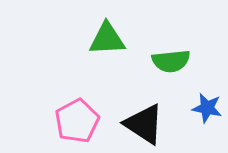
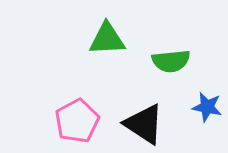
blue star: moved 1 px up
